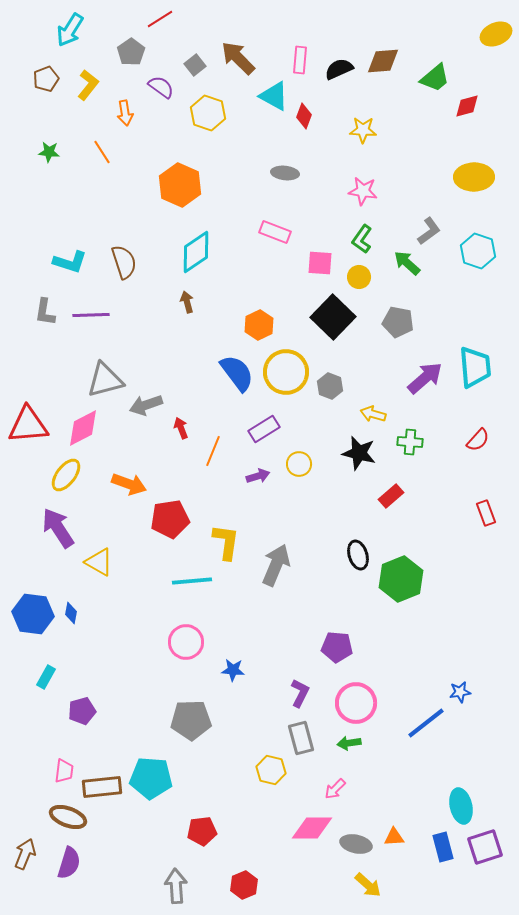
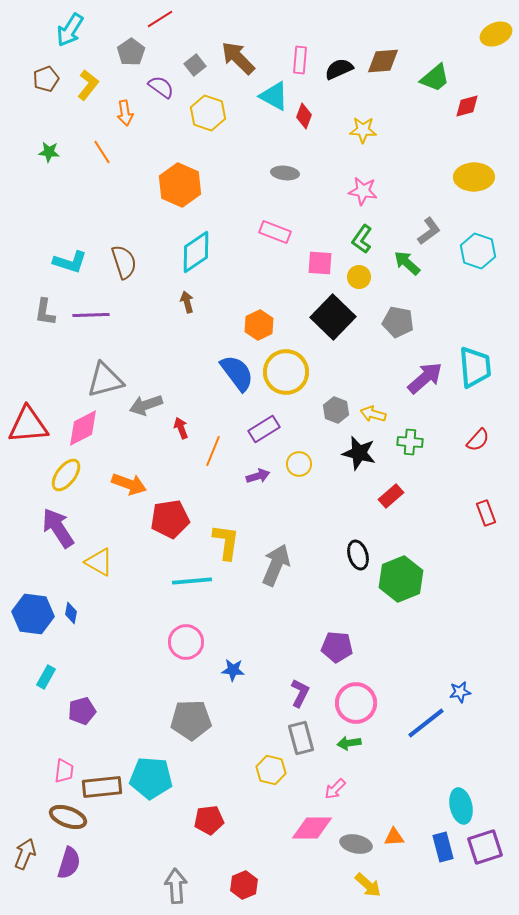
gray hexagon at (330, 386): moved 6 px right, 24 px down
red pentagon at (202, 831): moved 7 px right, 11 px up
